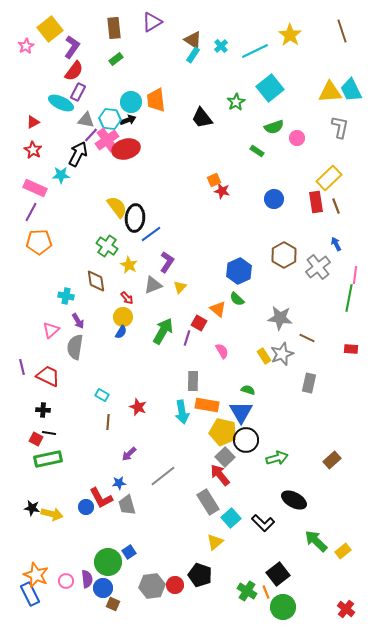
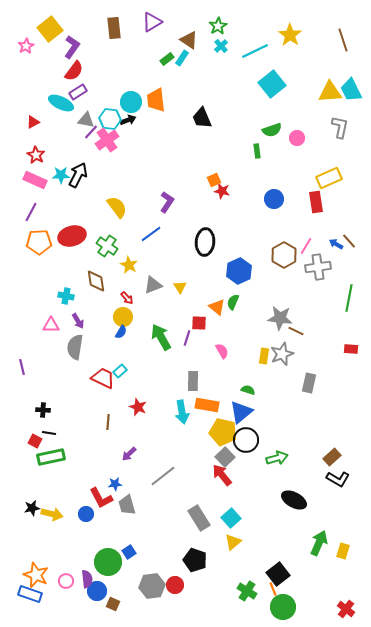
brown line at (342, 31): moved 1 px right, 9 px down
brown triangle at (193, 40): moved 4 px left
cyan rectangle at (193, 55): moved 11 px left, 3 px down
green rectangle at (116, 59): moved 51 px right
cyan square at (270, 88): moved 2 px right, 4 px up
purple rectangle at (78, 92): rotated 30 degrees clockwise
green star at (236, 102): moved 18 px left, 76 px up
black trapezoid at (202, 118): rotated 15 degrees clockwise
green semicircle at (274, 127): moved 2 px left, 3 px down
purple line at (91, 135): moved 3 px up
red ellipse at (126, 149): moved 54 px left, 87 px down
red star at (33, 150): moved 3 px right, 5 px down
green rectangle at (257, 151): rotated 48 degrees clockwise
black arrow at (78, 154): moved 21 px down
yellow rectangle at (329, 178): rotated 20 degrees clockwise
pink rectangle at (35, 188): moved 8 px up
brown line at (336, 206): moved 13 px right, 35 px down; rotated 21 degrees counterclockwise
black ellipse at (135, 218): moved 70 px right, 24 px down
blue arrow at (336, 244): rotated 32 degrees counterclockwise
purple L-shape at (167, 262): moved 60 px up
gray cross at (318, 267): rotated 30 degrees clockwise
pink line at (355, 275): moved 49 px left, 29 px up; rotated 24 degrees clockwise
yellow triangle at (180, 287): rotated 16 degrees counterclockwise
green semicircle at (237, 299): moved 4 px left, 3 px down; rotated 70 degrees clockwise
orange triangle at (218, 309): moved 1 px left, 2 px up
red square at (199, 323): rotated 28 degrees counterclockwise
pink triangle at (51, 330): moved 5 px up; rotated 42 degrees clockwise
green arrow at (163, 331): moved 2 px left, 6 px down; rotated 60 degrees counterclockwise
brown line at (307, 338): moved 11 px left, 7 px up
yellow rectangle at (264, 356): rotated 42 degrees clockwise
red trapezoid at (48, 376): moved 55 px right, 2 px down
cyan rectangle at (102, 395): moved 18 px right, 24 px up; rotated 72 degrees counterclockwise
blue triangle at (241, 412): rotated 20 degrees clockwise
red square at (36, 439): moved 1 px left, 2 px down
green rectangle at (48, 459): moved 3 px right, 2 px up
brown rectangle at (332, 460): moved 3 px up
red arrow at (220, 475): moved 2 px right
blue star at (119, 483): moved 4 px left, 1 px down
gray rectangle at (208, 502): moved 9 px left, 16 px down
blue circle at (86, 507): moved 7 px down
black star at (32, 508): rotated 21 degrees counterclockwise
black L-shape at (263, 523): moved 75 px right, 44 px up; rotated 15 degrees counterclockwise
green arrow at (316, 541): moved 3 px right, 2 px down; rotated 70 degrees clockwise
yellow triangle at (215, 542): moved 18 px right
yellow rectangle at (343, 551): rotated 35 degrees counterclockwise
black pentagon at (200, 575): moved 5 px left, 15 px up
blue circle at (103, 588): moved 6 px left, 3 px down
orange line at (266, 592): moved 7 px right, 3 px up
blue rectangle at (30, 594): rotated 45 degrees counterclockwise
